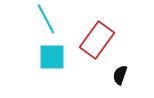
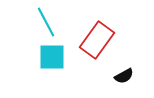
cyan line: moved 3 px down
black semicircle: moved 4 px right, 1 px down; rotated 138 degrees counterclockwise
